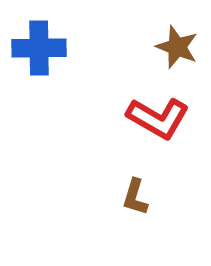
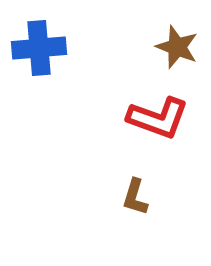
blue cross: rotated 4 degrees counterclockwise
red L-shape: rotated 10 degrees counterclockwise
